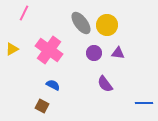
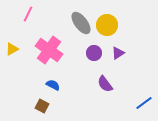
pink line: moved 4 px right, 1 px down
purple triangle: rotated 40 degrees counterclockwise
blue line: rotated 36 degrees counterclockwise
